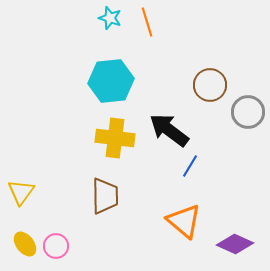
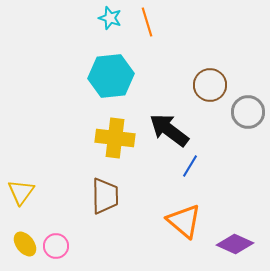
cyan hexagon: moved 5 px up
